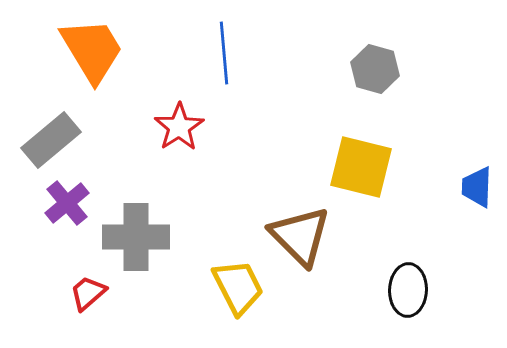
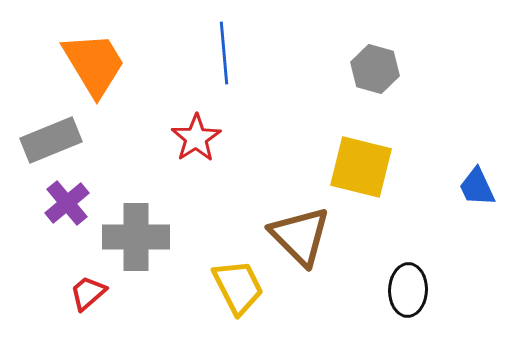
orange trapezoid: moved 2 px right, 14 px down
red star: moved 17 px right, 11 px down
gray rectangle: rotated 18 degrees clockwise
blue trapezoid: rotated 27 degrees counterclockwise
